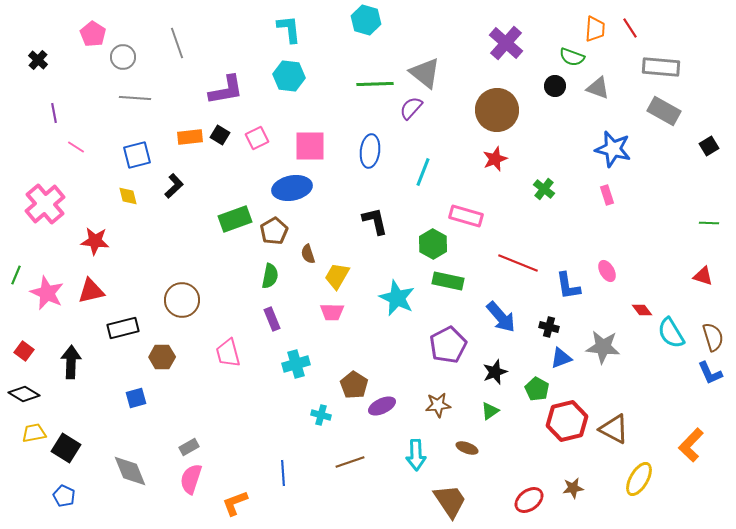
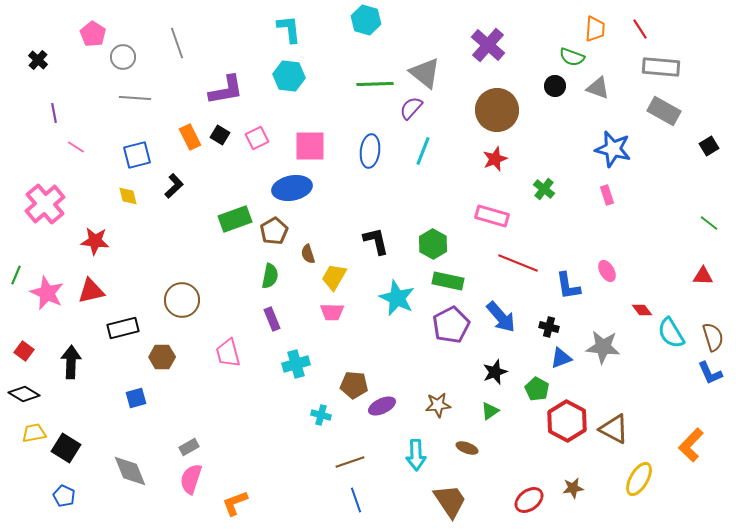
red line at (630, 28): moved 10 px right, 1 px down
purple cross at (506, 43): moved 18 px left, 2 px down
orange rectangle at (190, 137): rotated 70 degrees clockwise
cyan line at (423, 172): moved 21 px up
pink rectangle at (466, 216): moved 26 px right
black L-shape at (375, 221): moved 1 px right, 20 px down
green line at (709, 223): rotated 36 degrees clockwise
yellow trapezoid at (337, 276): moved 3 px left, 1 px down
red triangle at (703, 276): rotated 15 degrees counterclockwise
purple pentagon at (448, 345): moved 3 px right, 20 px up
brown pentagon at (354, 385): rotated 28 degrees counterclockwise
red hexagon at (567, 421): rotated 18 degrees counterclockwise
blue line at (283, 473): moved 73 px right, 27 px down; rotated 15 degrees counterclockwise
